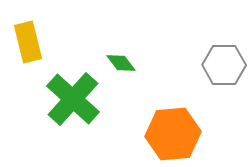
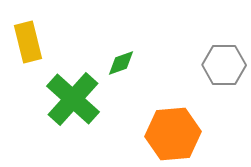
green diamond: rotated 72 degrees counterclockwise
